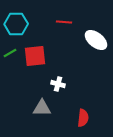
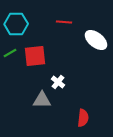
white cross: moved 2 px up; rotated 24 degrees clockwise
gray triangle: moved 8 px up
